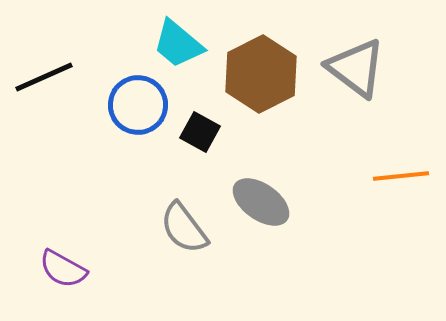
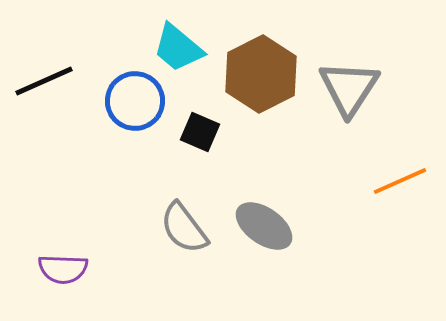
cyan trapezoid: moved 4 px down
gray triangle: moved 7 px left, 20 px down; rotated 26 degrees clockwise
black line: moved 4 px down
blue circle: moved 3 px left, 4 px up
black square: rotated 6 degrees counterclockwise
orange line: moved 1 px left, 5 px down; rotated 18 degrees counterclockwise
gray ellipse: moved 3 px right, 24 px down
purple semicircle: rotated 27 degrees counterclockwise
